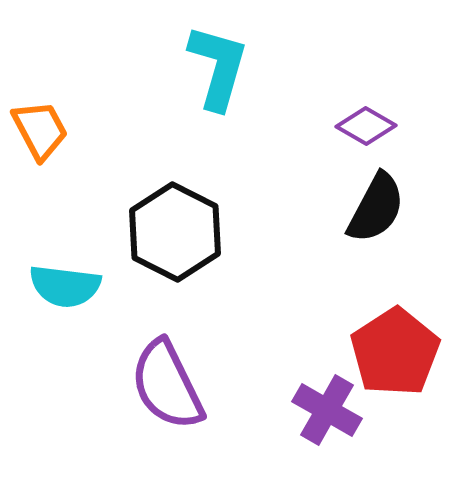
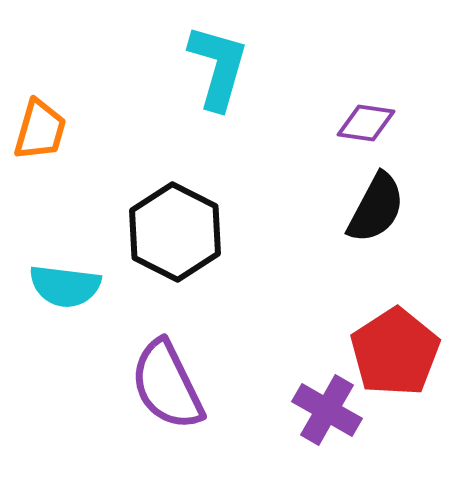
purple diamond: moved 3 px up; rotated 22 degrees counterclockwise
orange trapezoid: rotated 44 degrees clockwise
